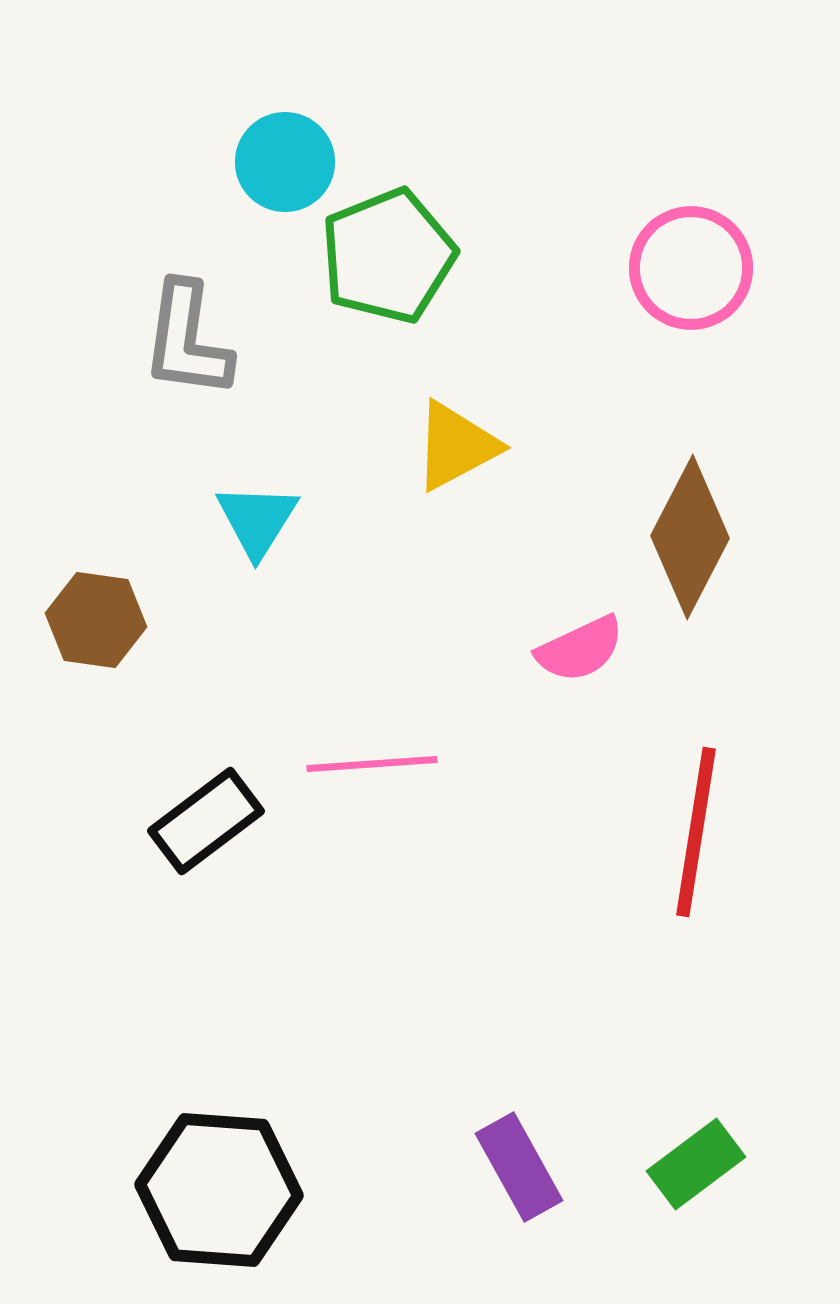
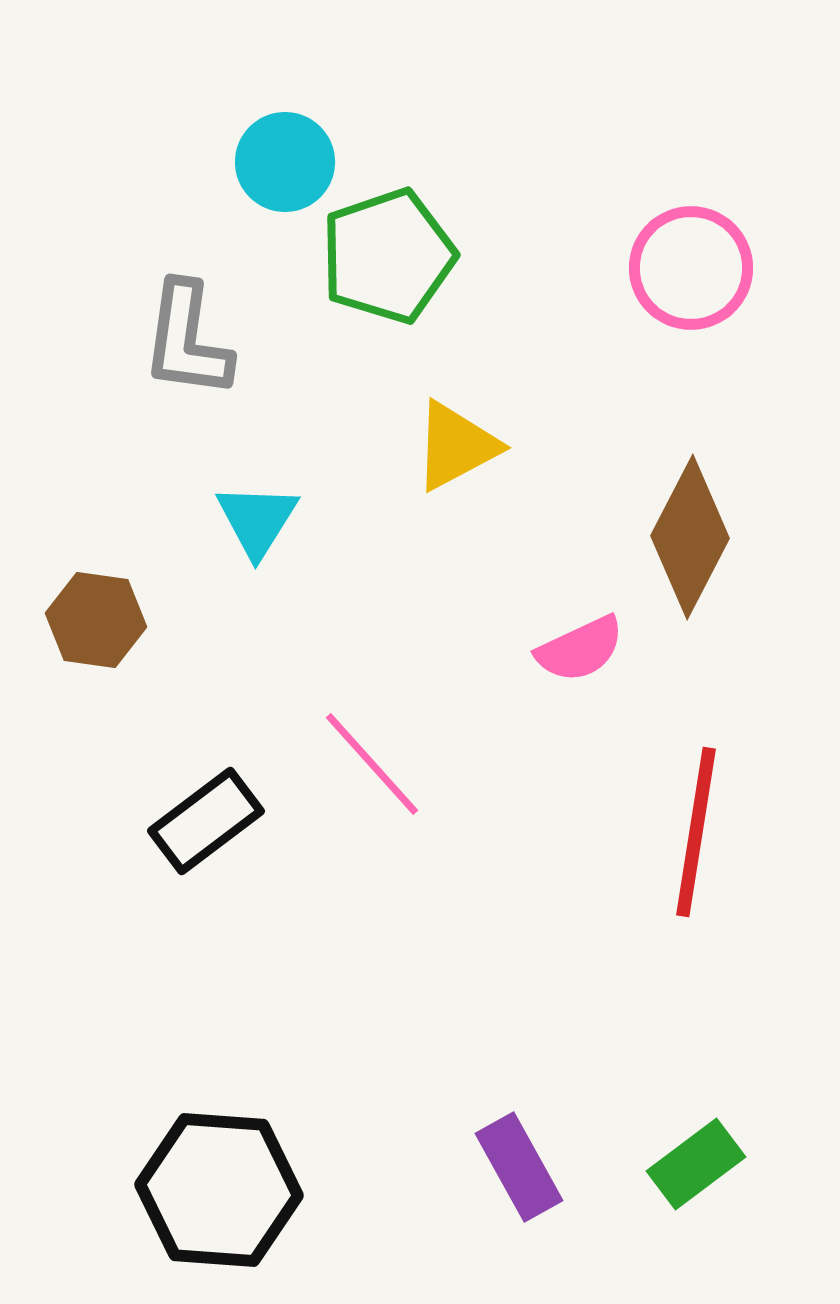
green pentagon: rotated 3 degrees clockwise
pink line: rotated 52 degrees clockwise
